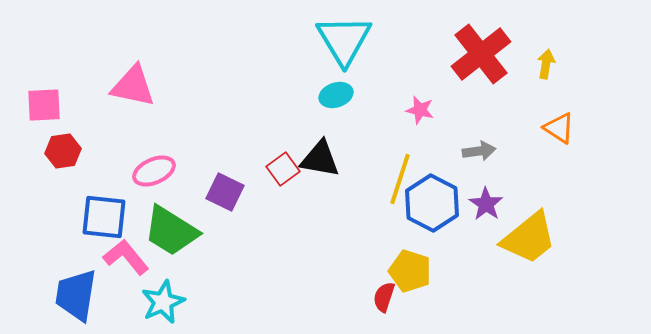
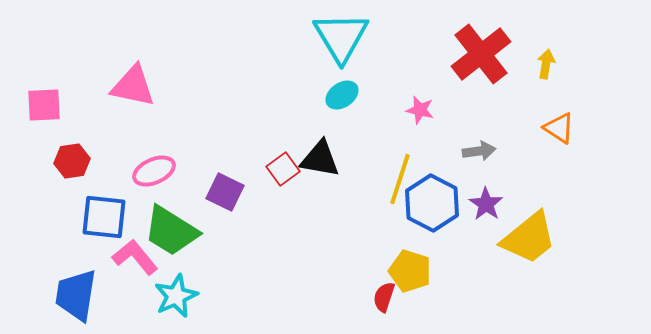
cyan triangle: moved 3 px left, 3 px up
cyan ellipse: moved 6 px right; rotated 16 degrees counterclockwise
red hexagon: moved 9 px right, 10 px down
pink L-shape: moved 9 px right
cyan star: moved 13 px right, 6 px up
